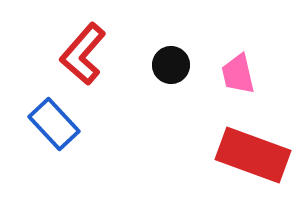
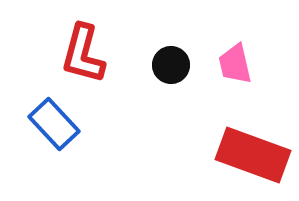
red L-shape: rotated 26 degrees counterclockwise
pink trapezoid: moved 3 px left, 10 px up
